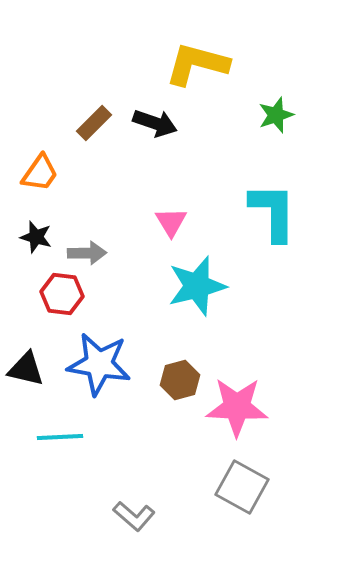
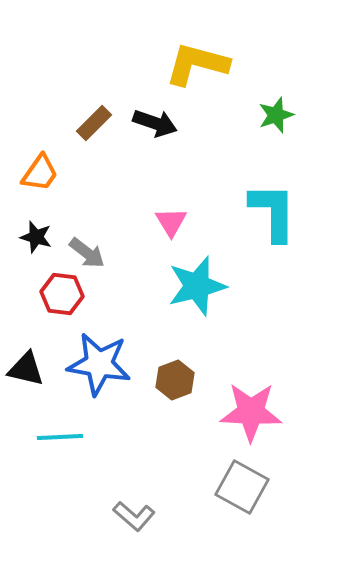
gray arrow: rotated 39 degrees clockwise
brown hexagon: moved 5 px left; rotated 6 degrees counterclockwise
pink star: moved 14 px right, 5 px down
